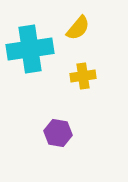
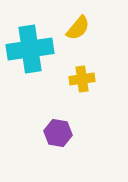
yellow cross: moved 1 px left, 3 px down
